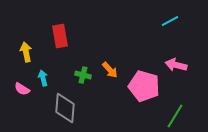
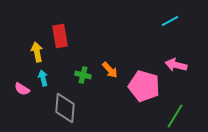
yellow arrow: moved 11 px right
